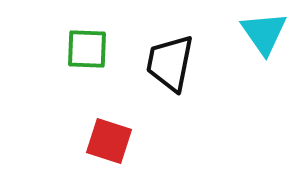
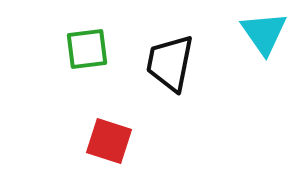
green square: rotated 9 degrees counterclockwise
